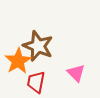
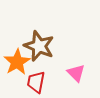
brown star: moved 1 px right
orange star: moved 1 px left, 1 px down
